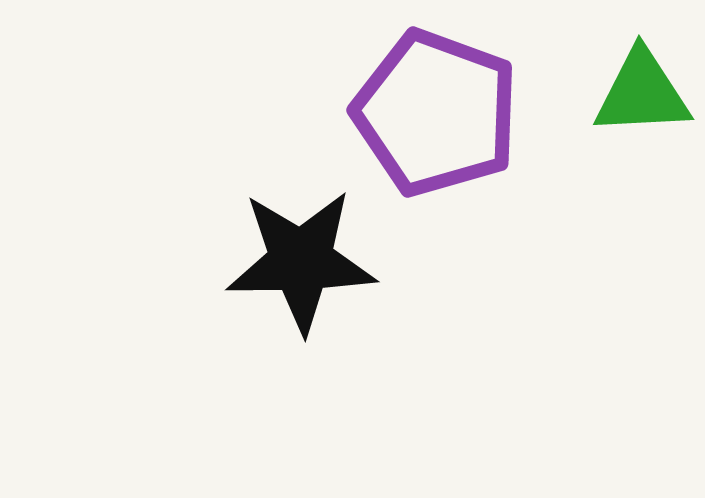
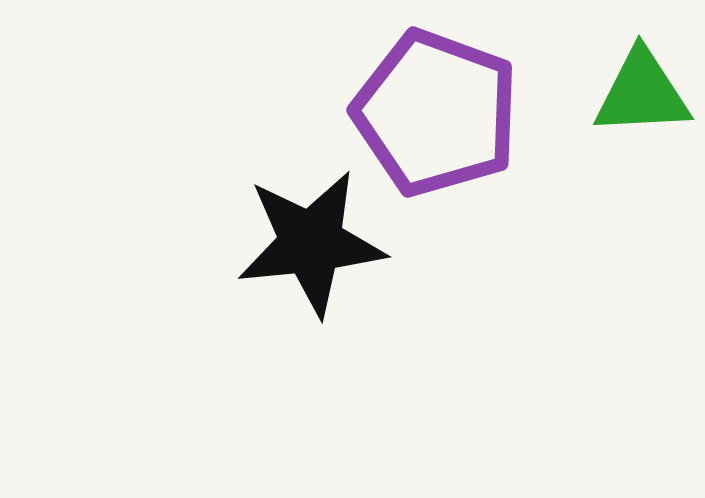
black star: moved 10 px right, 18 px up; rotated 5 degrees counterclockwise
